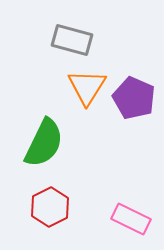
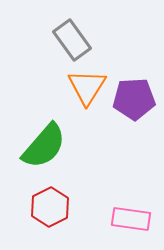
gray rectangle: rotated 39 degrees clockwise
purple pentagon: moved 1 px down; rotated 27 degrees counterclockwise
green semicircle: moved 3 px down; rotated 15 degrees clockwise
pink rectangle: rotated 18 degrees counterclockwise
